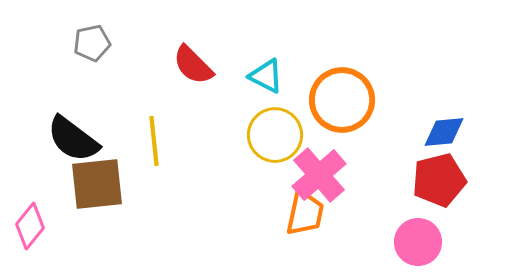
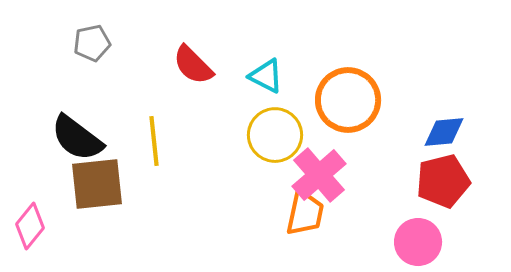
orange circle: moved 6 px right
black semicircle: moved 4 px right, 1 px up
red pentagon: moved 4 px right, 1 px down
